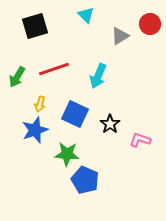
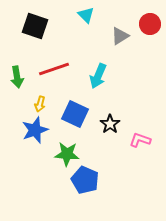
black square: rotated 36 degrees clockwise
green arrow: rotated 40 degrees counterclockwise
